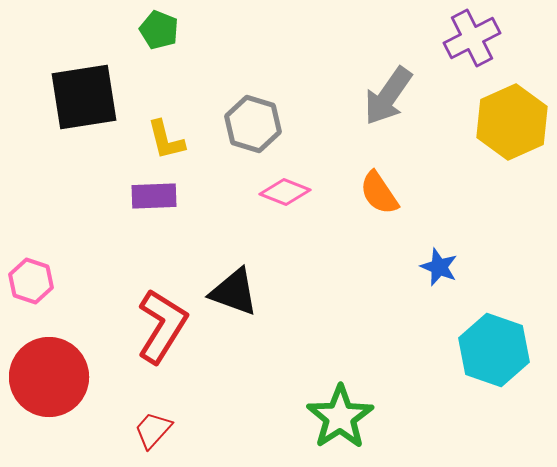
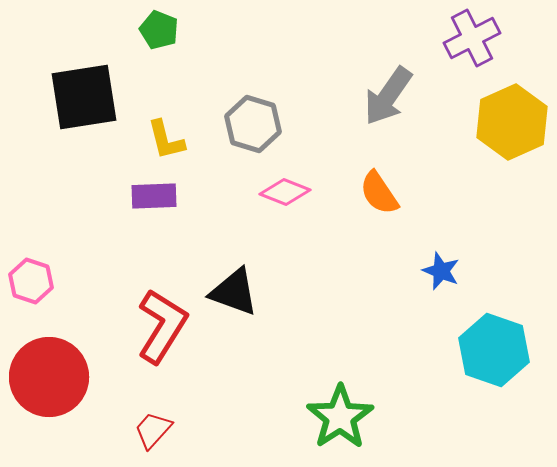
blue star: moved 2 px right, 4 px down
